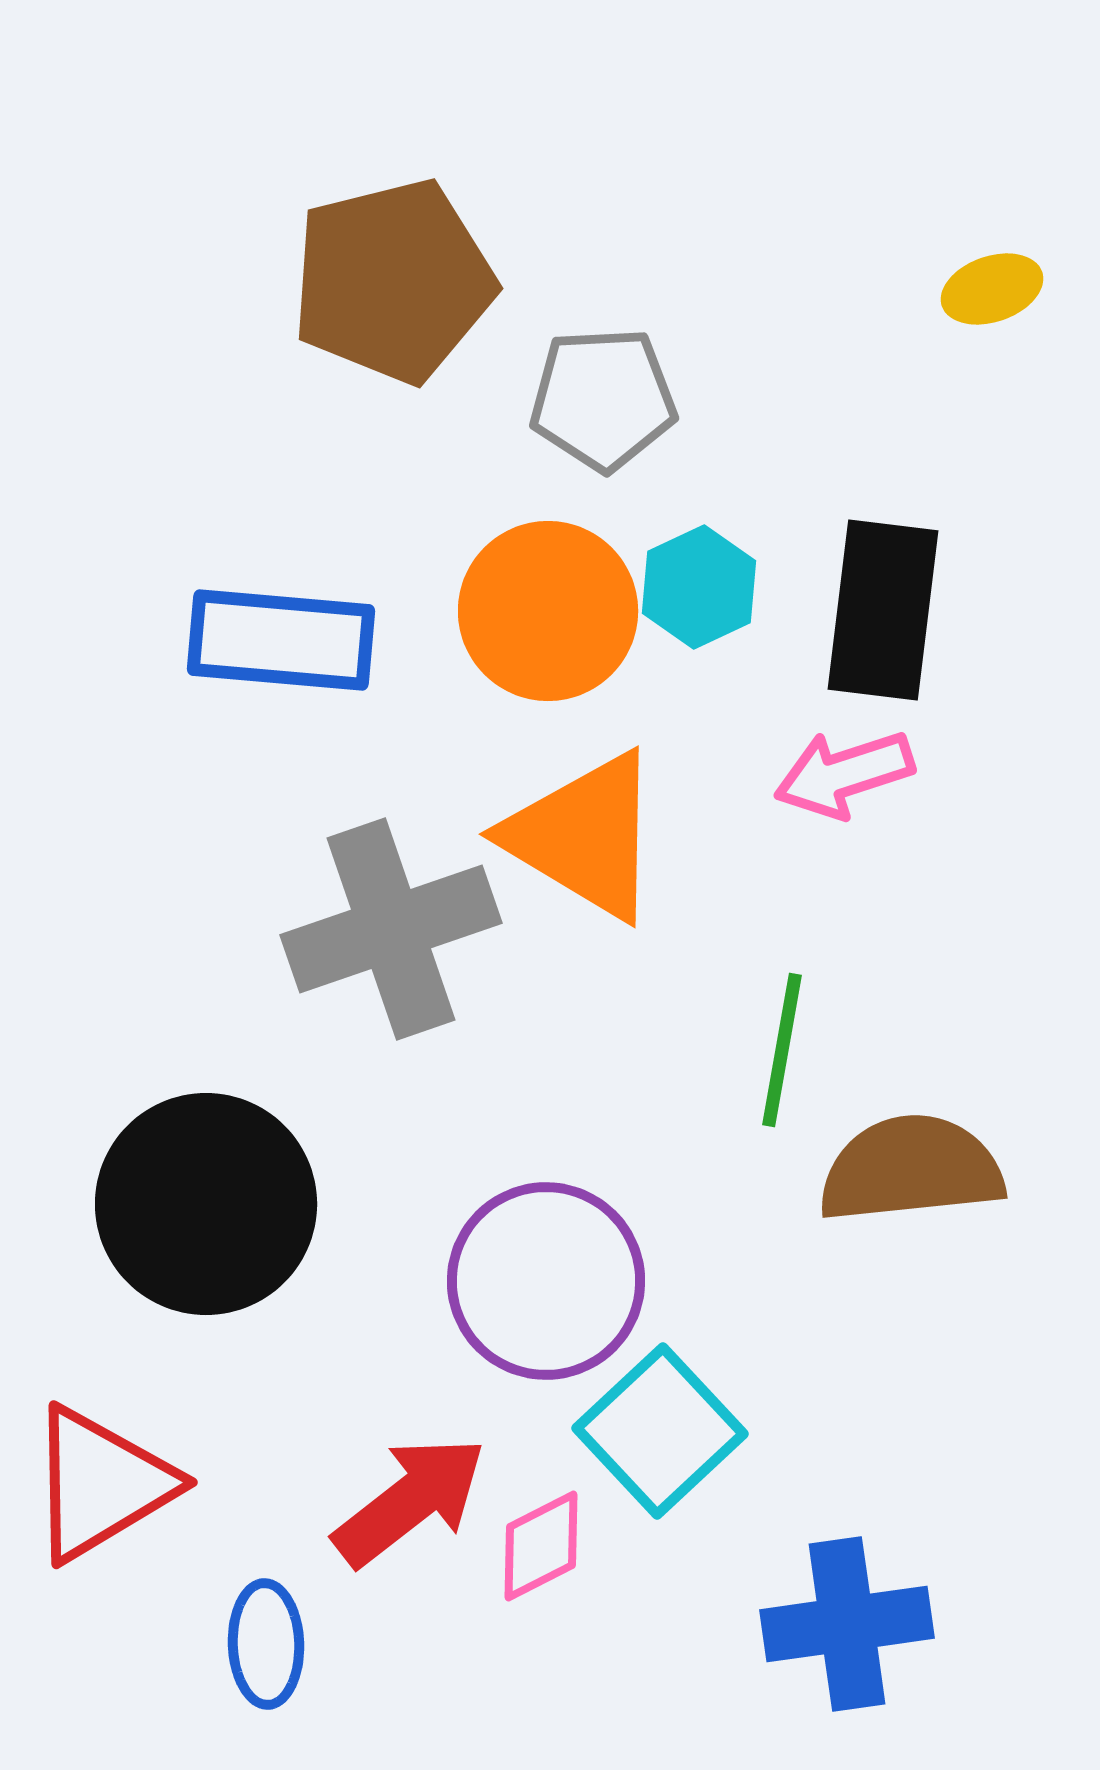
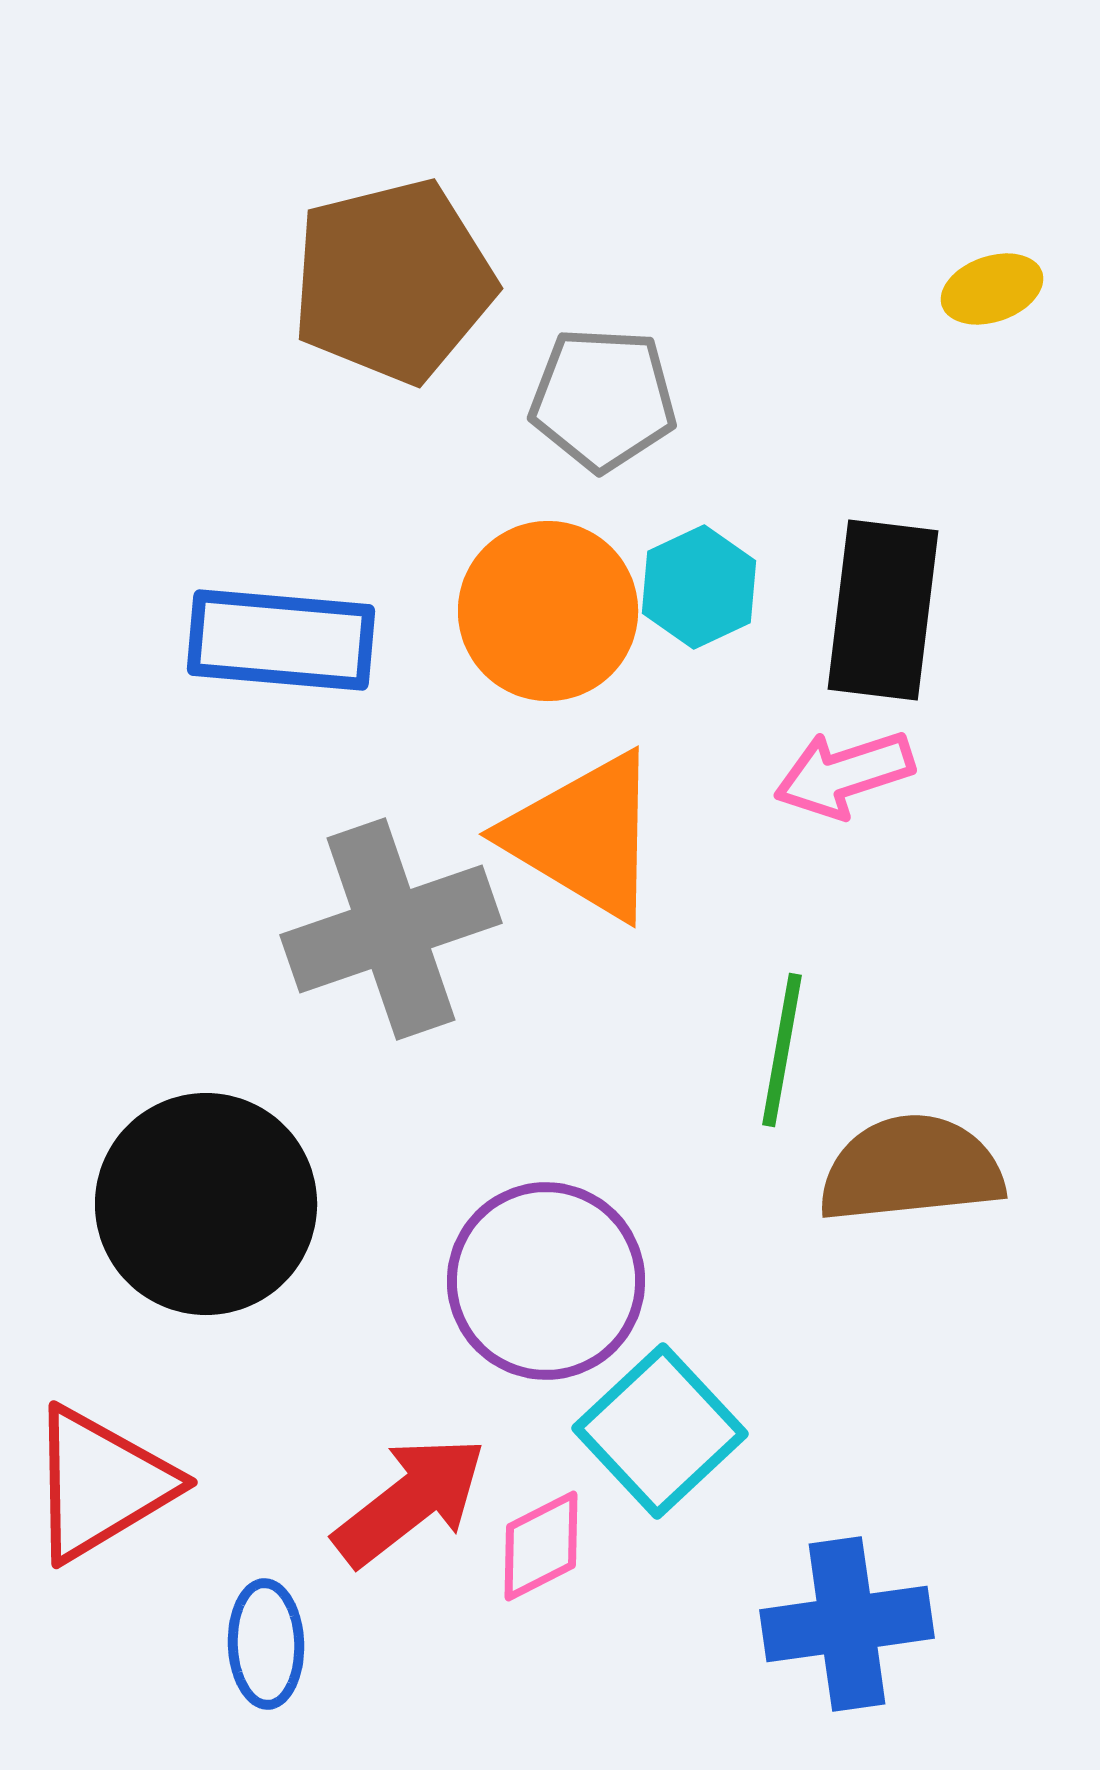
gray pentagon: rotated 6 degrees clockwise
